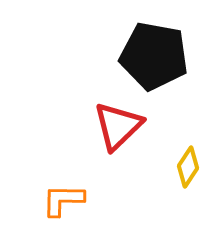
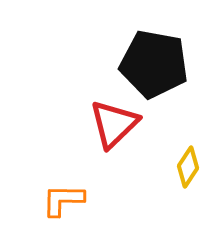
black pentagon: moved 8 px down
red triangle: moved 4 px left, 2 px up
